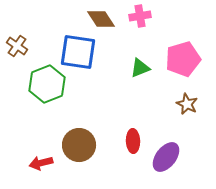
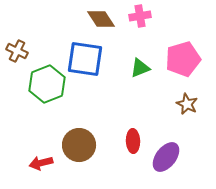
brown cross: moved 5 px down; rotated 10 degrees counterclockwise
blue square: moved 7 px right, 7 px down
